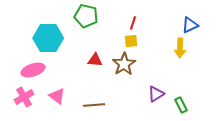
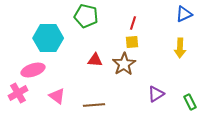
blue triangle: moved 6 px left, 11 px up
yellow square: moved 1 px right, 1 px down
pink cross: moved 6 px left, 4 px up
green rectangle: moved 9 px right, 3 px up
